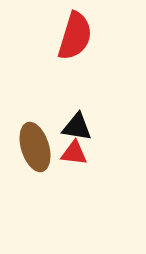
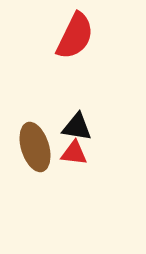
red semicircle: rotated 9 degrees clockwise
